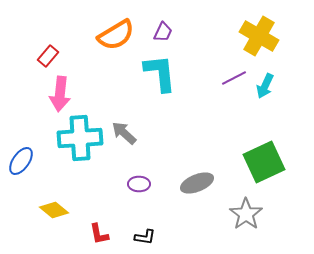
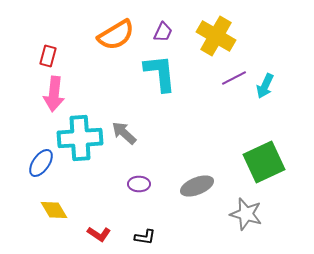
yellow cross: moved 43 px left
red rectangle: rotated 25 degrees counterclockwise
pink arrow: moved 6 px left
blue ellipse: moved 20 px right, 2 px down
gray ellipse: moved 3 px down
yellow diamond: rotated 20 degrees clockwise
gray star: rotated 20 degrees counterclockwise
red L-shape: rotated 45 degrees counterclockwise
